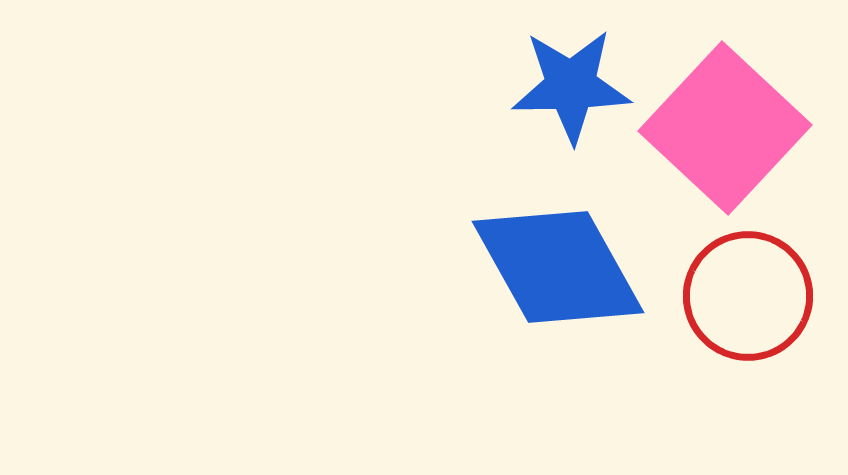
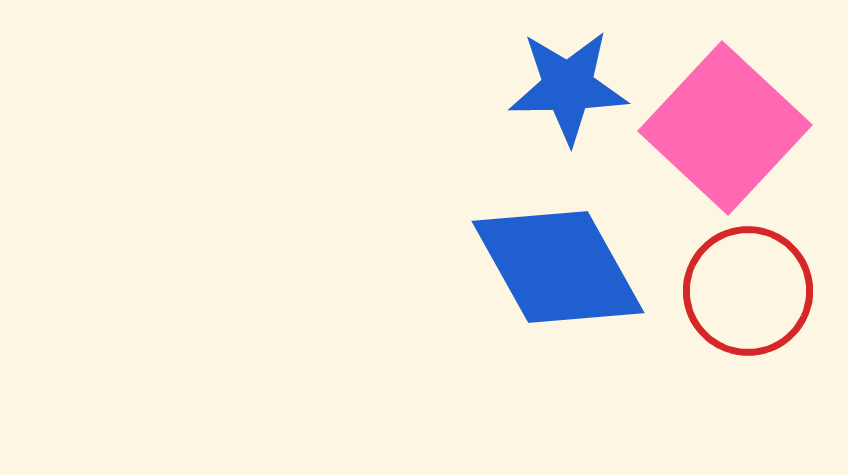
blue star: moved 3 px left, 1 px down
red circle: moved 5 px up
